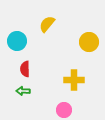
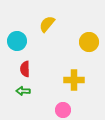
pink circle: moved 1 px left
